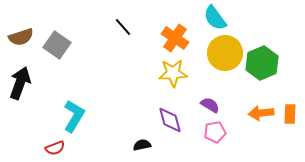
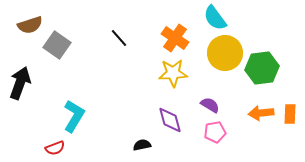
black line: moved 4 px left, 11 px down
brown semicircle: moved 9 px right, 12 px up
green hexagon: moved 5 px down; rotated 16 degrees clockwise
